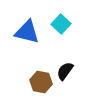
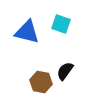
cyan square: rotated 24 degrees counterclockwise
